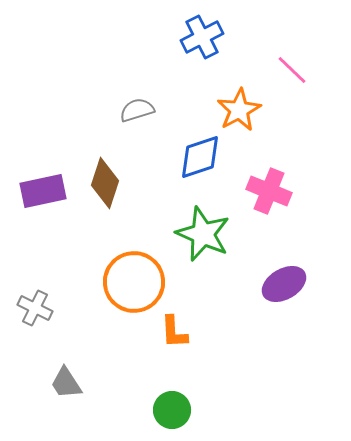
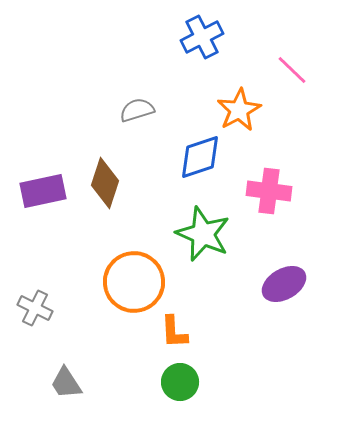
pink cross: rotated 15 degrees counterclockwise
green circle: moved 8 px right, 28 px up
